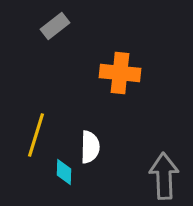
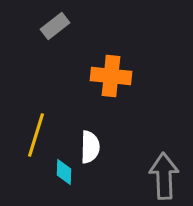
orange cross: moved 9 px left, 3 px down
